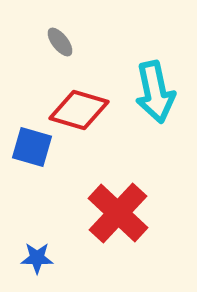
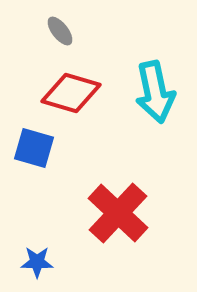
gray ellipse: moved 11 px up
red diamond: moved 8 px left, 17 px up
blue square: moved 2 px right, 1 px down
blue star: moved 4 px down
